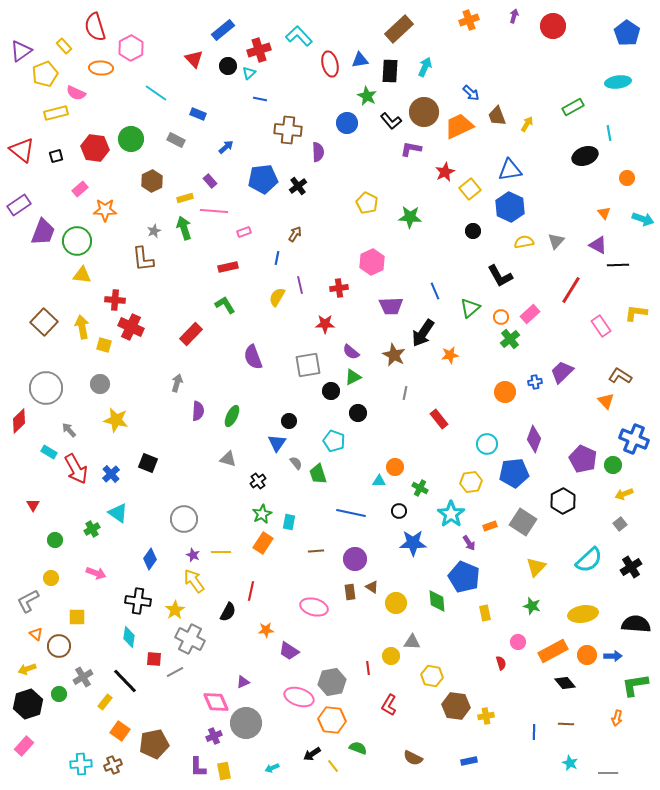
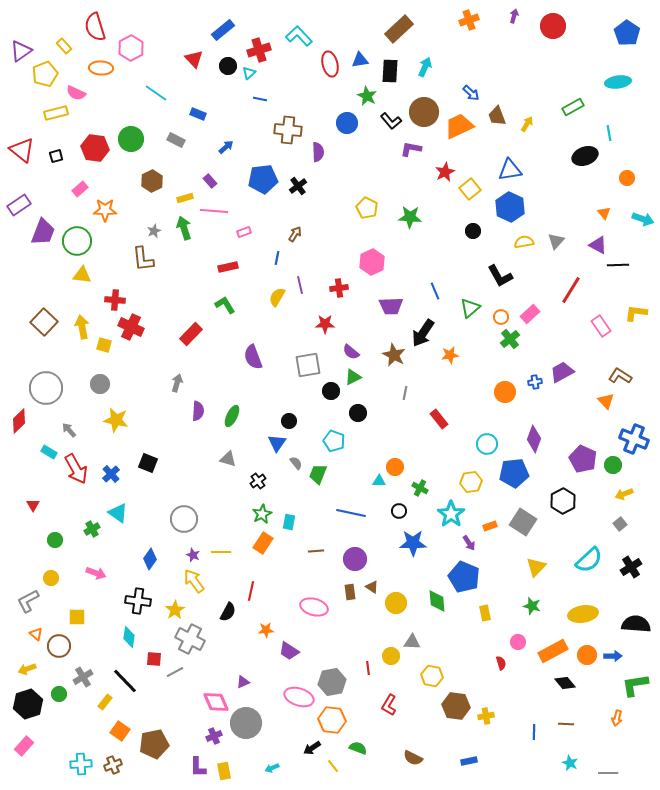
yellow pentagon at (367, 203): moved 5 px down
purple trapezoid at (562, 372): rotated 15 degrees clockwise
green trapezoid at (318, 474): rotated 40 degrees clockwise
black arrow at (312, 754): moved 6 px up
